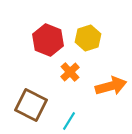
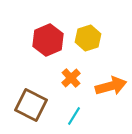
red hexagon: rotated 16 degrees clockwise
orange cross: moved 1 px right, 6 px down
cyan line: moved 5 px right, 5 px up
